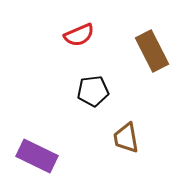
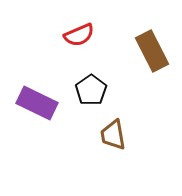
black pentagon: moved 2 px left, 1 px up; rotated 28 degrees counterclockwise
brown trapezoid: moved 13 px left, 3 px up
purple rectangle: moved 53 px up
